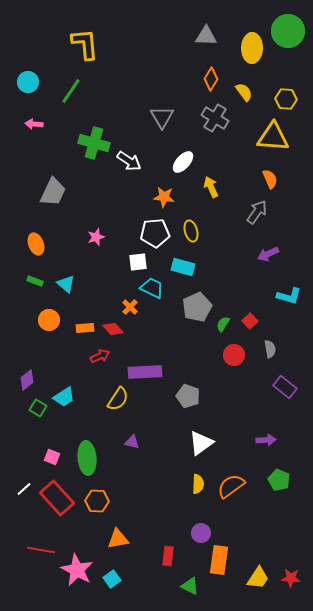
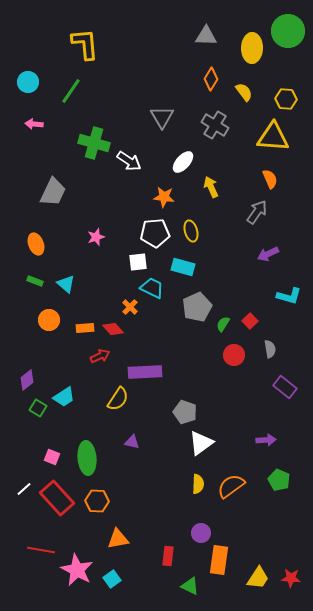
gray cross at (215, 118): moved 7 px down
gray pentagon at (188, 396): moved 3 px left, 16 px down
